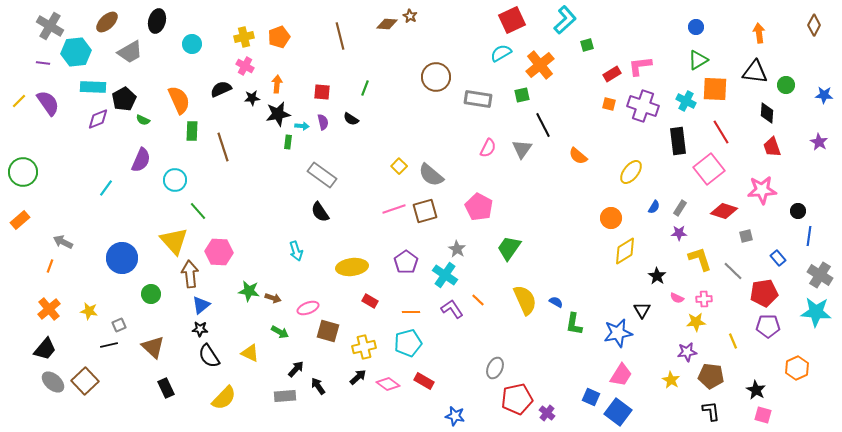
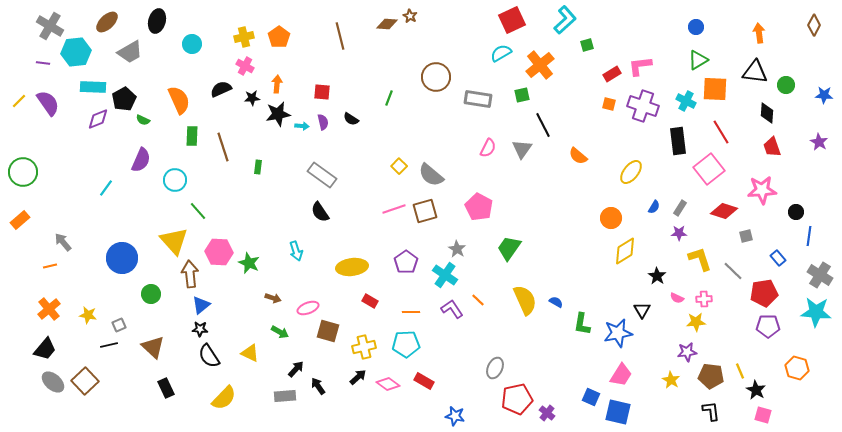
orange pentagon at (279, 37): rotated 15 degrees counterclockwise
green line at (365, 88): moved 24 px right, 10 px down
green rectangle at (192, 131): moved 5 px down
green rectangle at (288, 142): moved 30 px left, 25 px down
black circle at (798, 211): moved 2 px left, 1 px down
gray arrow at (63, 242): rotated 24 degrees clockwise
orange line at (50, 266): rotated 56 degrees clockwise
green star at (249, 291): moved 28 px up; rotated 15 degrees clockwise
yellow star at (89, 311): moved 1 px left, 4 px down
green L-shape at (574, 324): moved 8 px right
yellow line at (733, 341): moved 7 px right, 30 px down
cyan pentagon at (408, 343): moved 2 px left, 1 px down; rotated 12 degrees clockwise
orange hexagon at (797, 368): rotated 20 degrees counterclockwise
blue square at (618, 412): rotated 24 degrees counterclockwise
